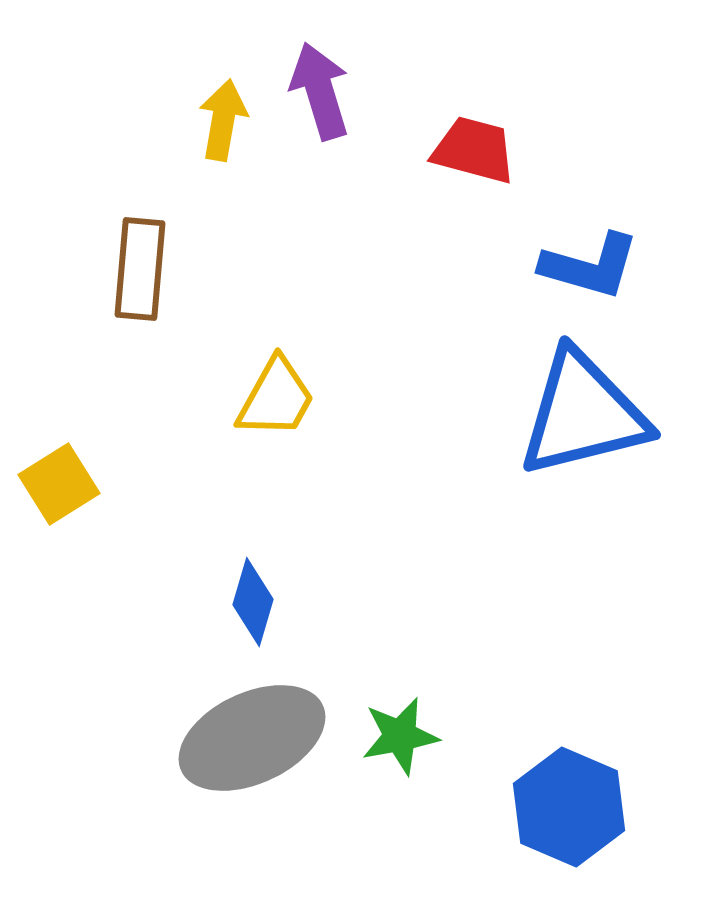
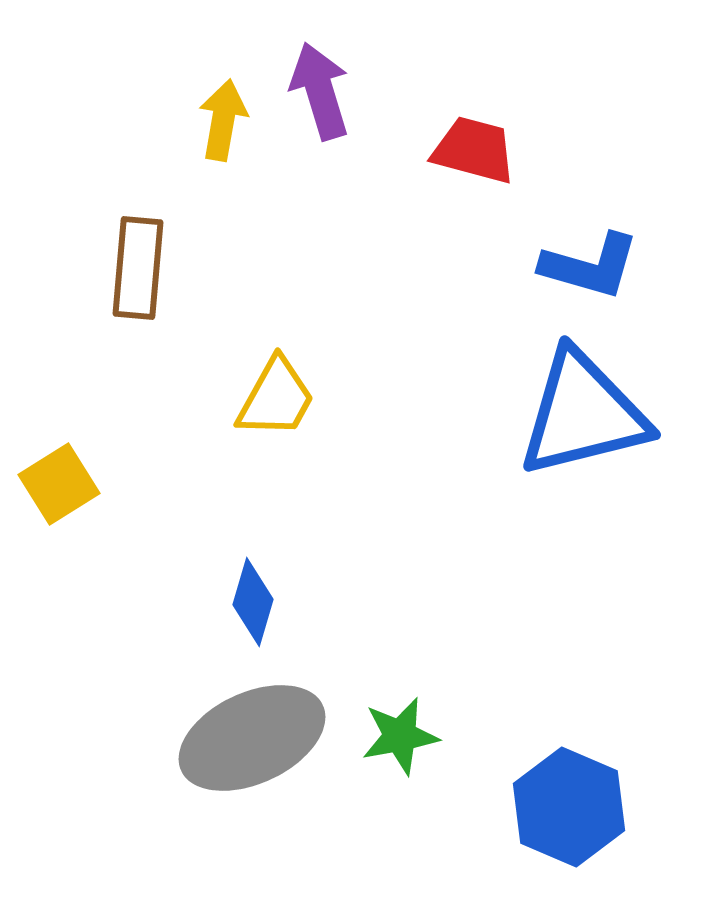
brown rectangle: moved 2 px left, 1 px up
